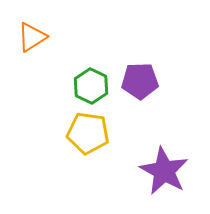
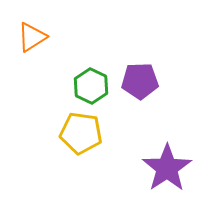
yellow pentagon: moved 7 px left
purple star: moved 3 px right, 3 px up; rotated 9 degrees clockwise
